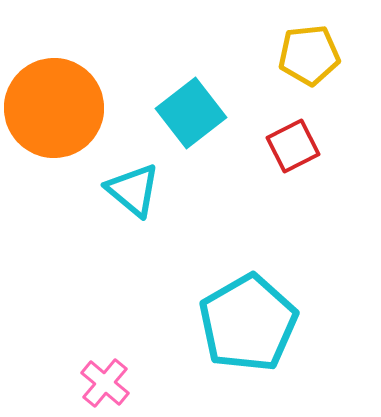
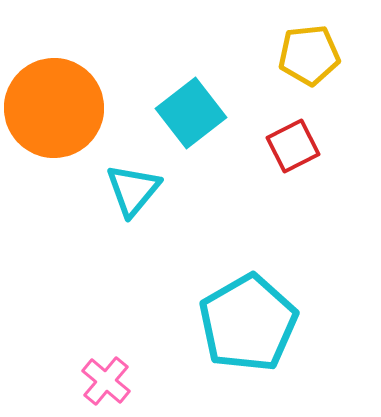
cyan triangle: rotated 30 degrees clockwise
pink cross: moved 1 px right, 2 px up
